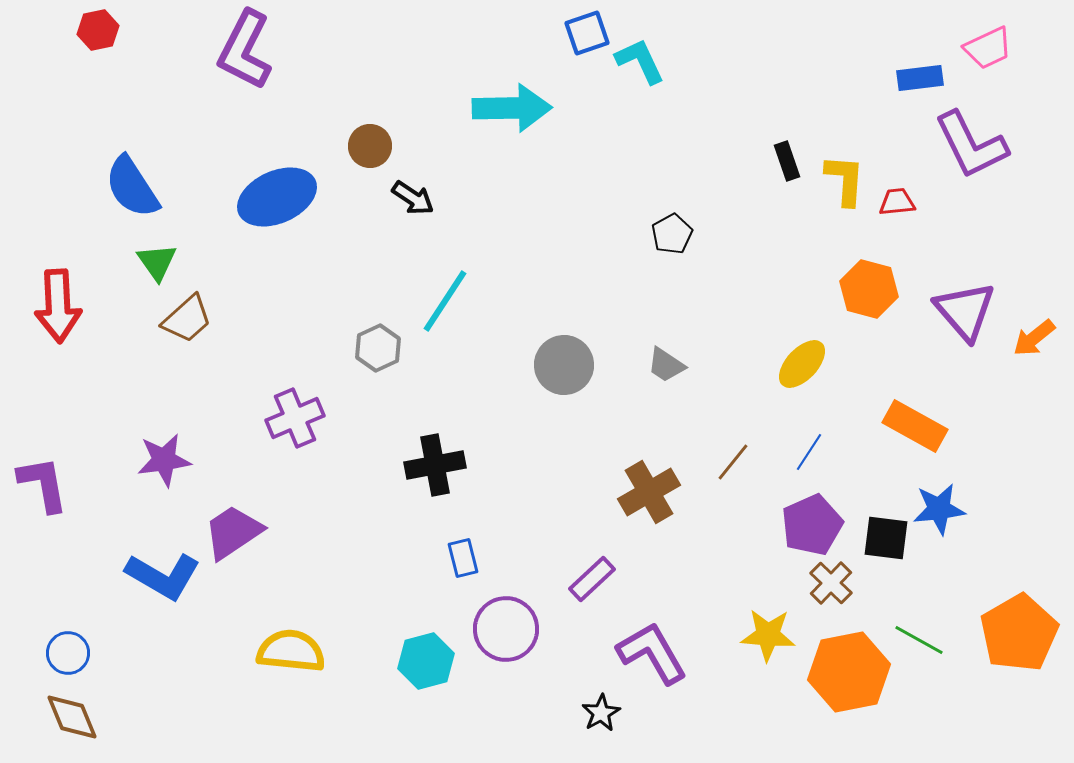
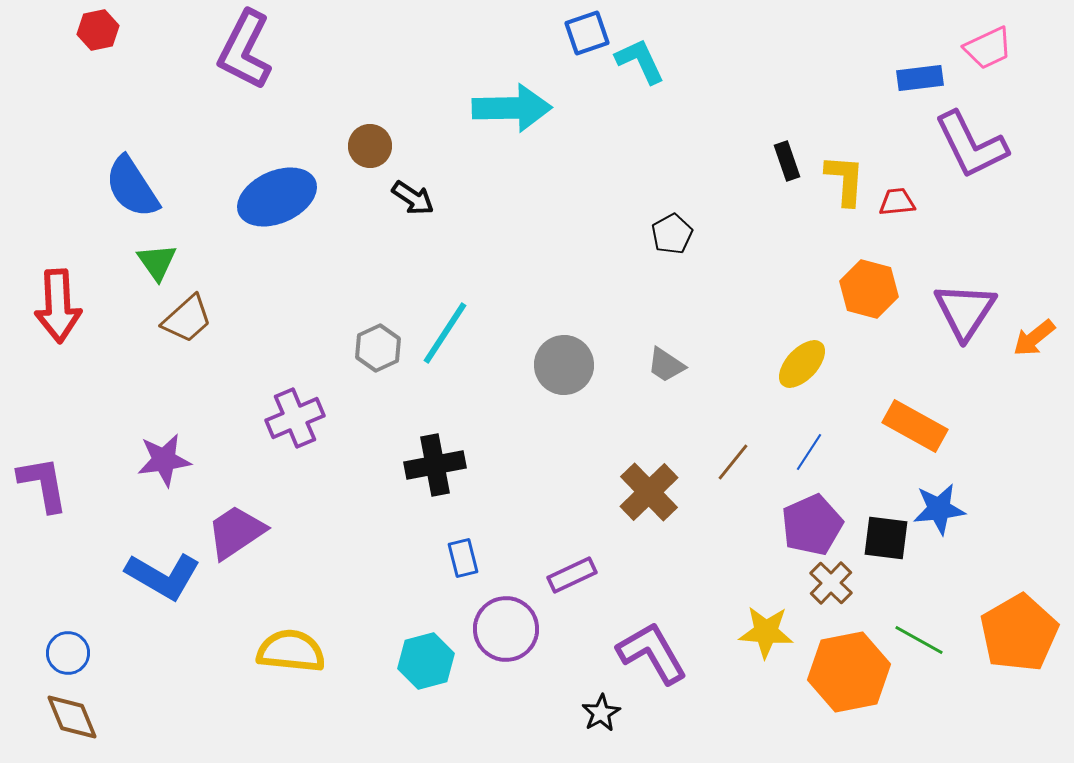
cyan line at (445, 301): moved 32 px down
purple triangle at (965, 311): rotated 14 degrees clockwise
brown cross at (649, 492): rotated 14 degrees counterclockwise
purple trapezoid at (233, 532): moved 3 px right
purple rectangle at (592, 579): moved 20 px left, 4 px up; rotated 18 degrees clockwise
yellow star at (768, 635): moved 2 px left, 3 px up
